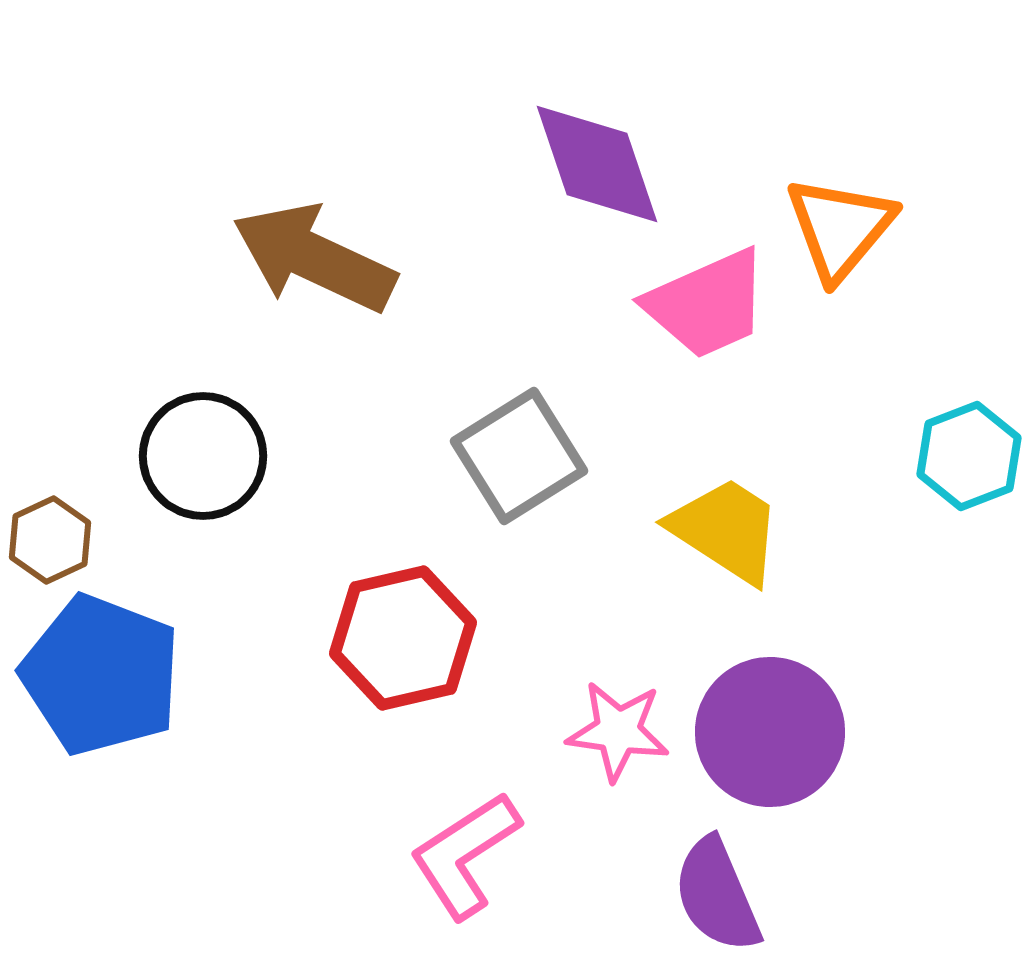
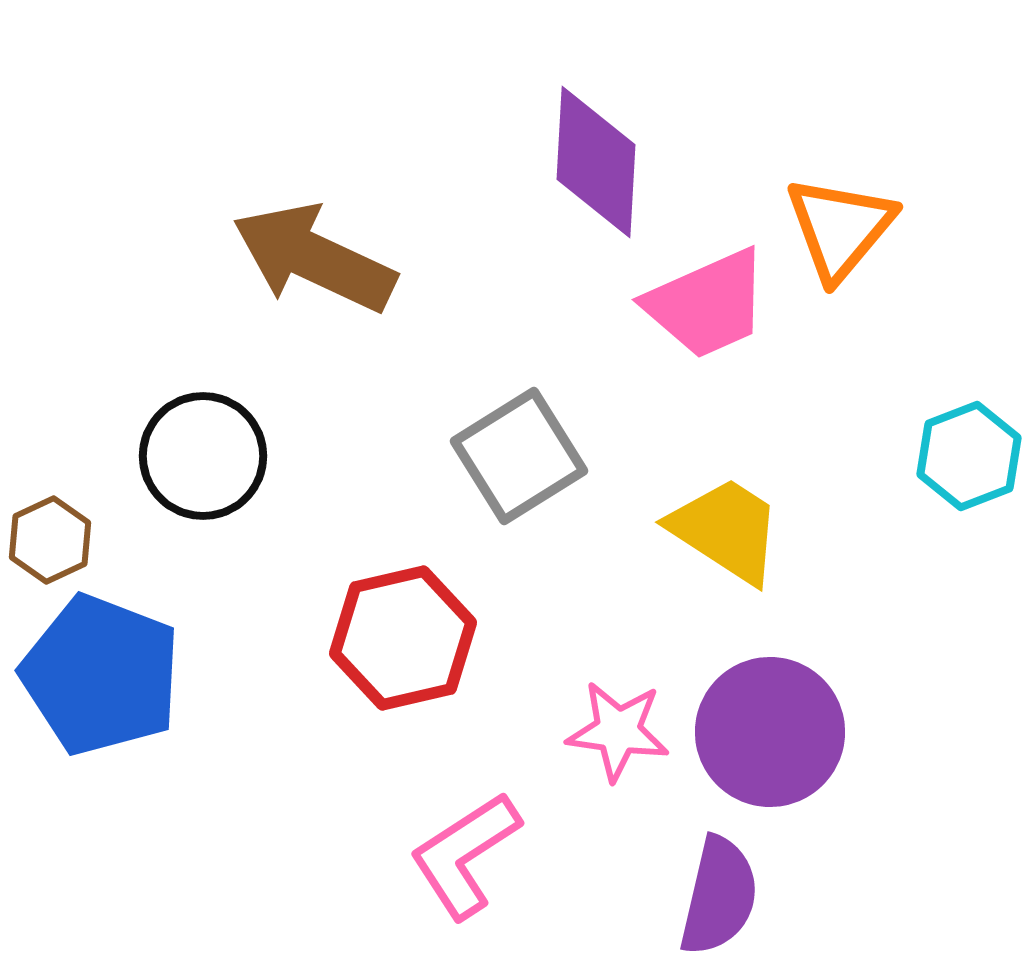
purple diamond: moved 1 px left, 2 px up; rotated 22 degrees clockwise
purple semicircle: moved 2 px right, 1 px down; rotated 144 degrees counterclockwise
